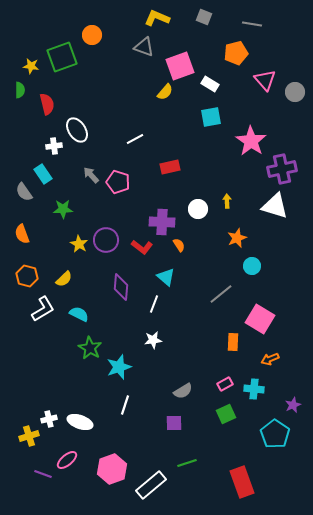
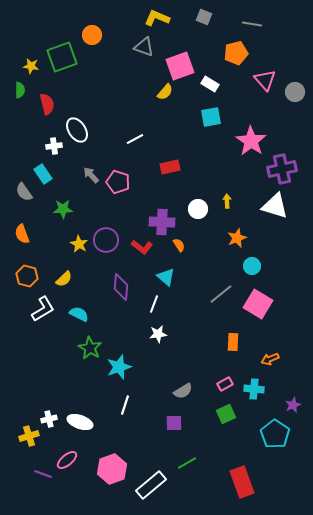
pink square at (260, 319): moved 2 px left, 15 px up
white star at (153, 340): moved 5 px right, 6 px up
green line at (187, 463): rotated 12 degrees counterclockwise
